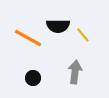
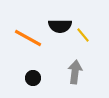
black semicircle: moved 2 px right
